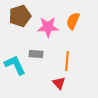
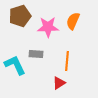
red triangle: rotated 40 degrees clockwise
